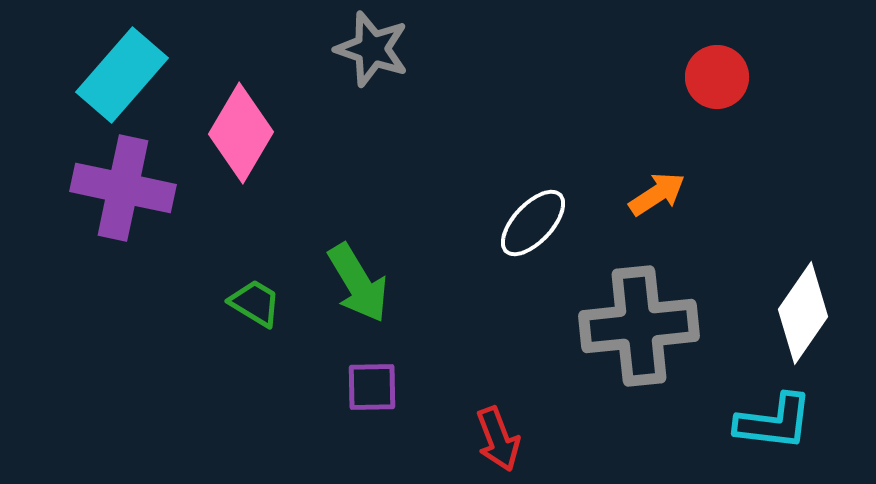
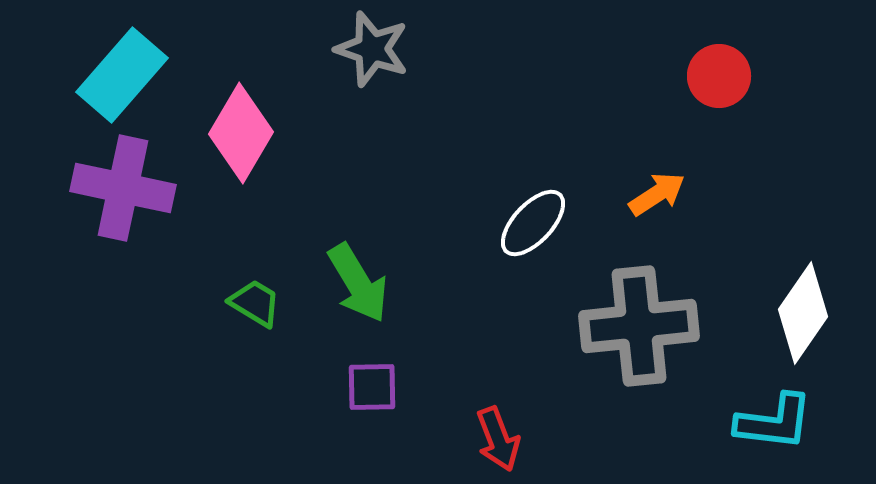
red circle: moved 2 px right, 1 px up
